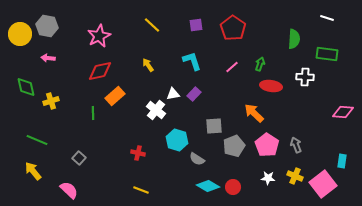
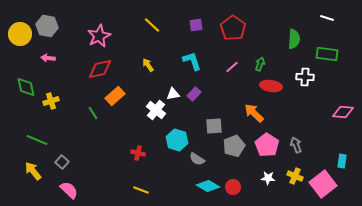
red diamond at (100, 71): moved 2 px up
green line at (93, 113): rotated 32 degrees counterclockwise
gray square at (79, 158): moved 17 px left, 4 px down
